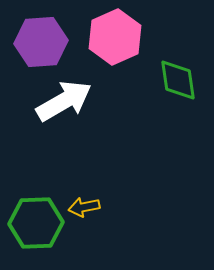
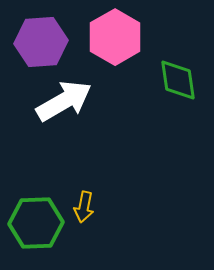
pink hexagon: rotated 6 degrees counterclockwise
yellow arrow: rotated 68 degrees counterclockwise
